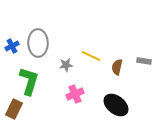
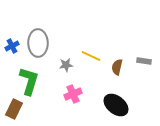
pink cross: moved 2 px left
